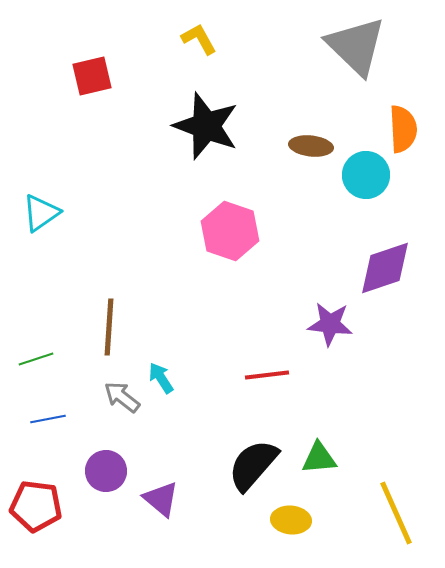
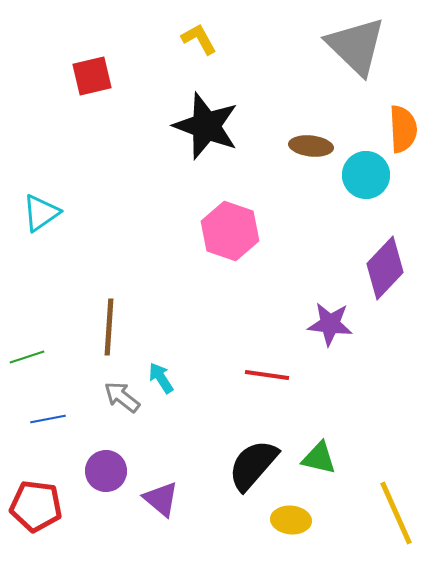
purple diamond: rotated 28 degrees counterclockwise
green line: moved 9 px left, 2 px up
red line: rotated 15 degrees clockwise
green triangle: rotated 18 degrees clockwise
